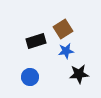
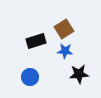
brown square: moved 1 px right
blue star: moved 1 px left; rotated 14 degrees clockwise
